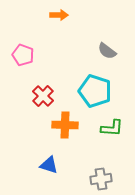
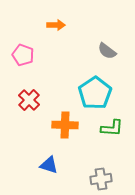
orange arrow: moved 3 px left, 10 px down
cyan pentagon: moved 2 px down; rotated 20 degrees clockwise
red cross: moved 14 px left, 4 px down
